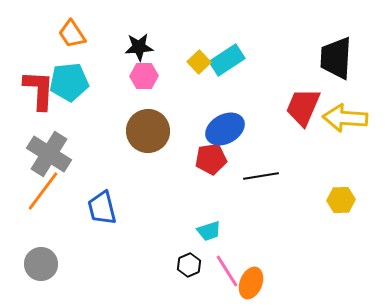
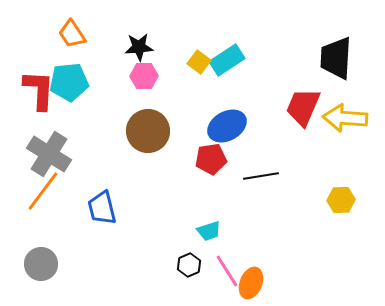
yellow square: rotated 10 degrees counterclockwise
blue ellipse: moved 2 px right, 3 px up
